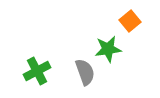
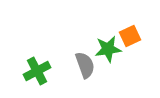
orange square: moved 15 px down; rotated 15 degrees clockwise
gray semicircle: moved 7 px up
